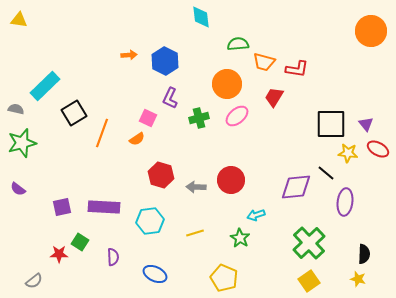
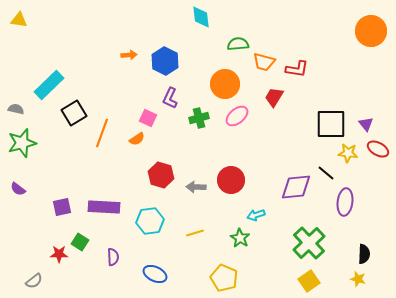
orange circle at (227, 84): moved 2 px left
cyan rectangle at (45, 86): moved 4 px right, 1 px up
